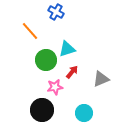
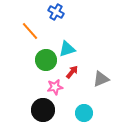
black circle: moved 1 px right
